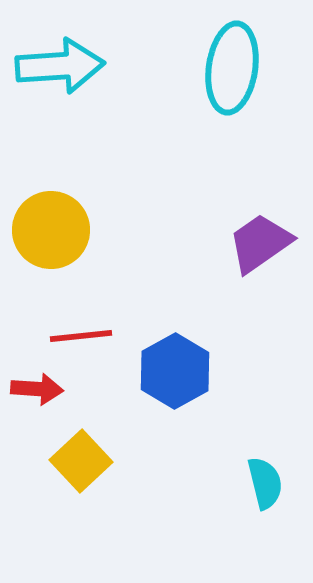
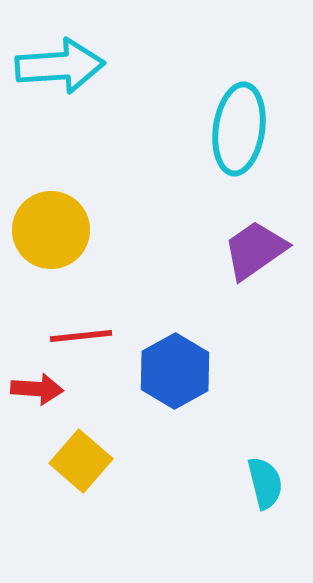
cyan ellipse: moved 7 px right, 61 px down
purple trapezoid: moved 5 px left, 7 px down
yellow square: rotated 6 degrees counterclockwise
